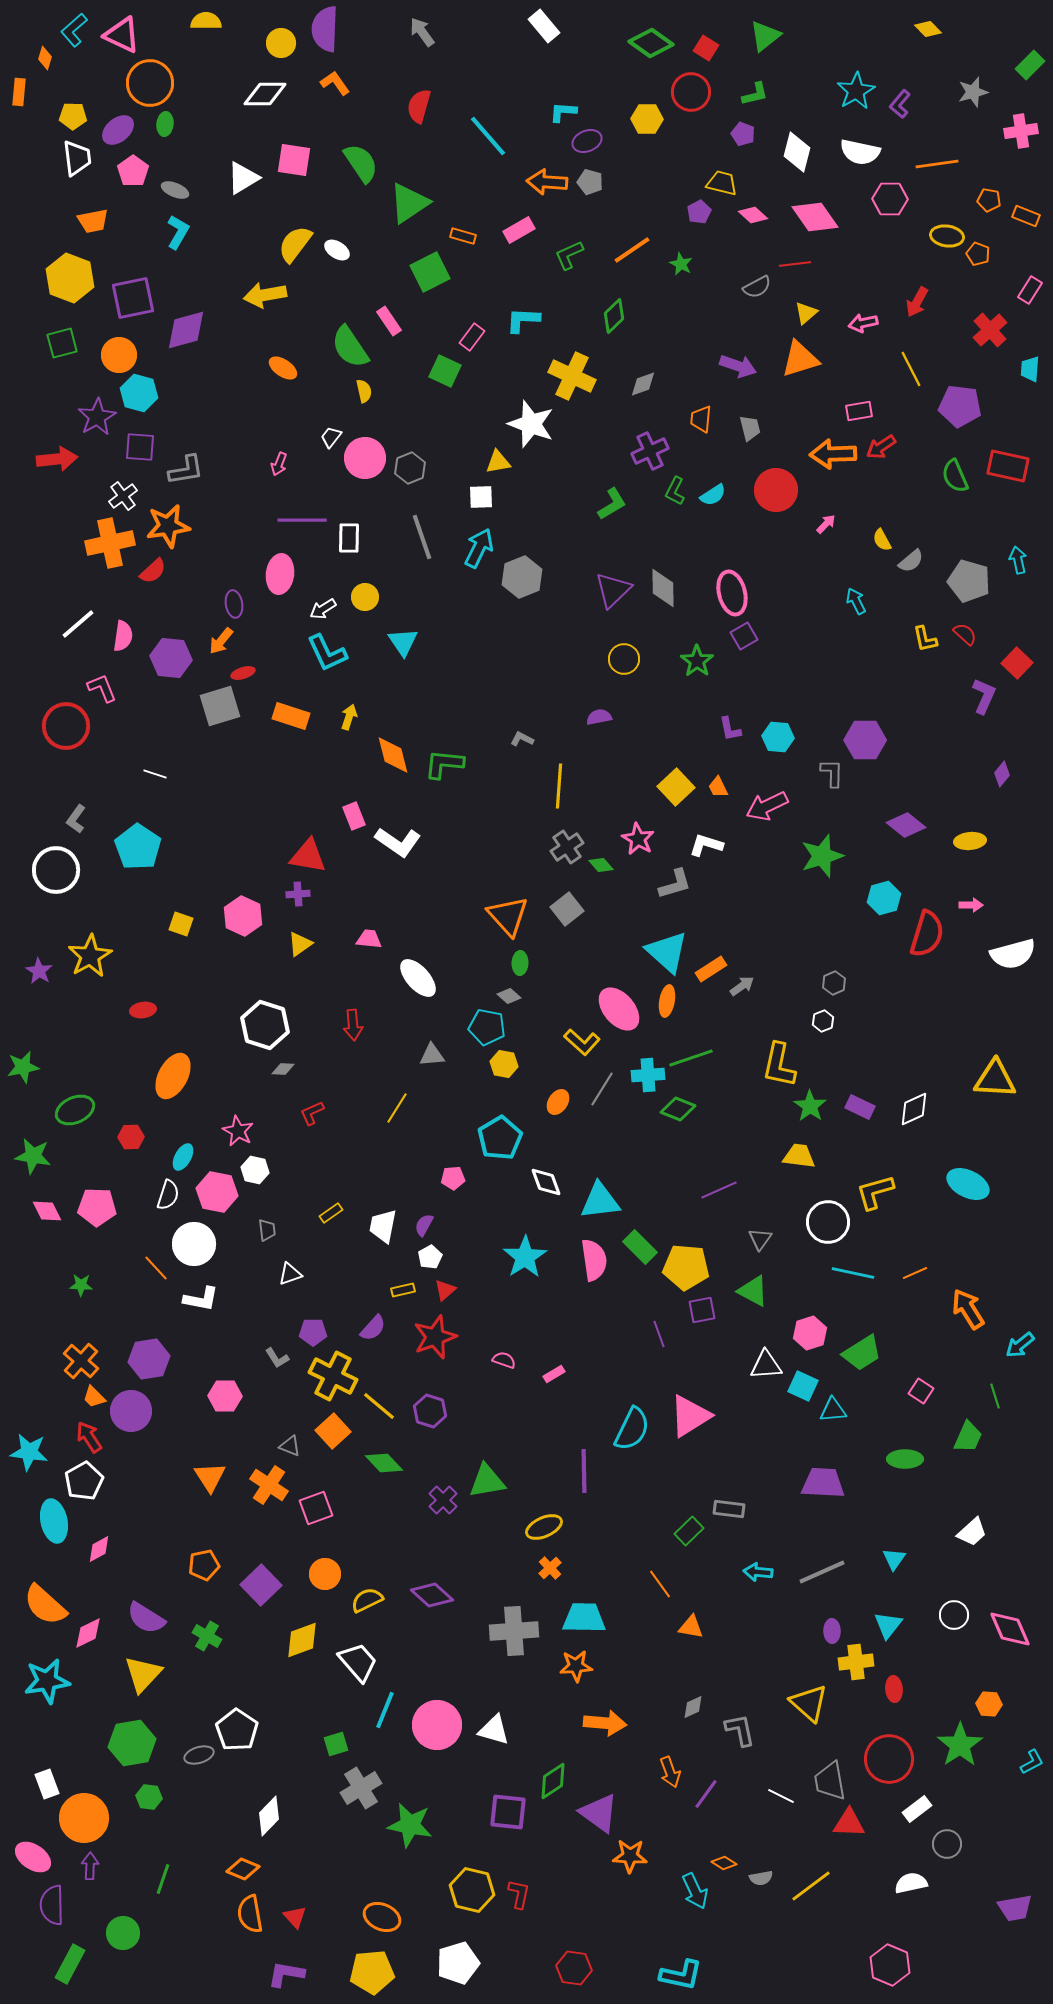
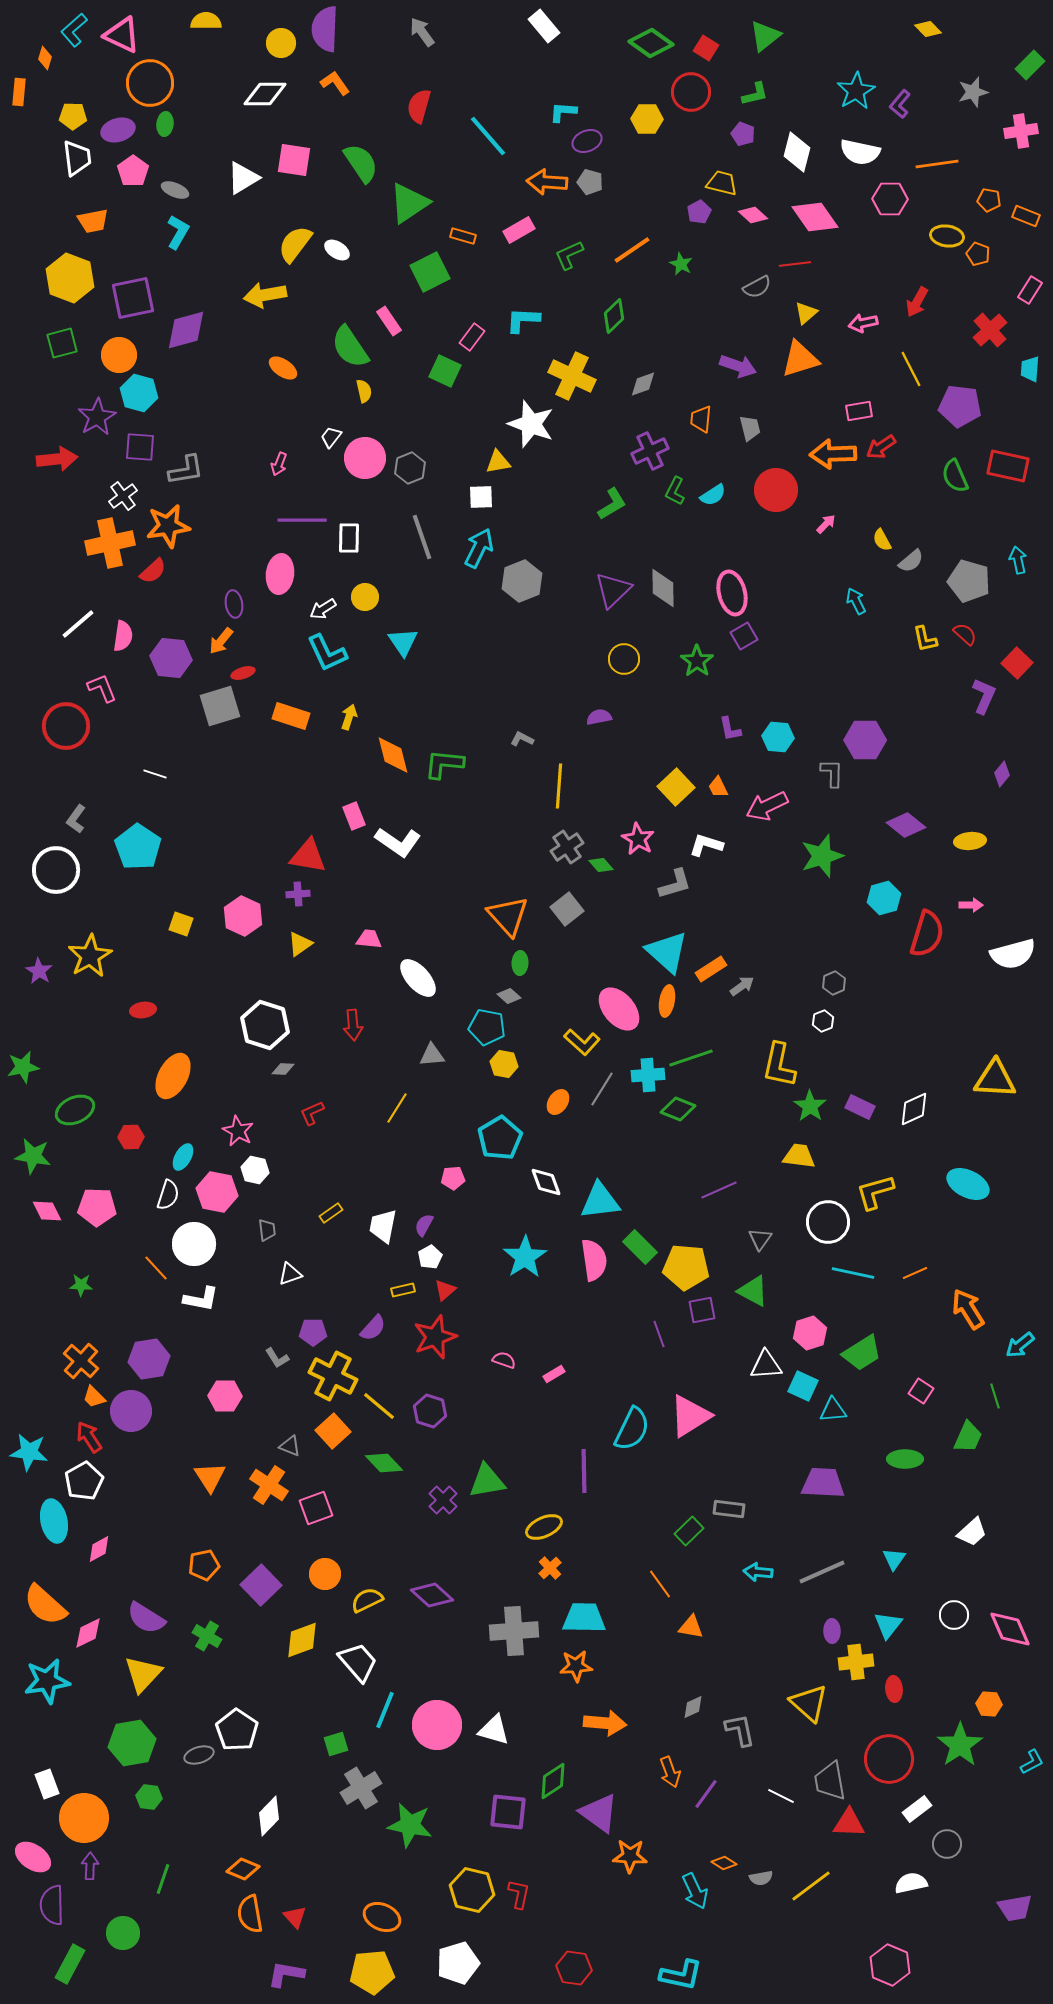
purple ellipse at (118, 130): rotated 24 degrees clockwise
gray hexagon at (522, 577): moved 4 px down
